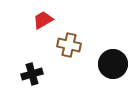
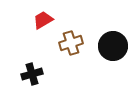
brown cross: moved 2 px right, 2 px up; rotated 30 degrees counterclockwise
black circle: moved 18 px up
